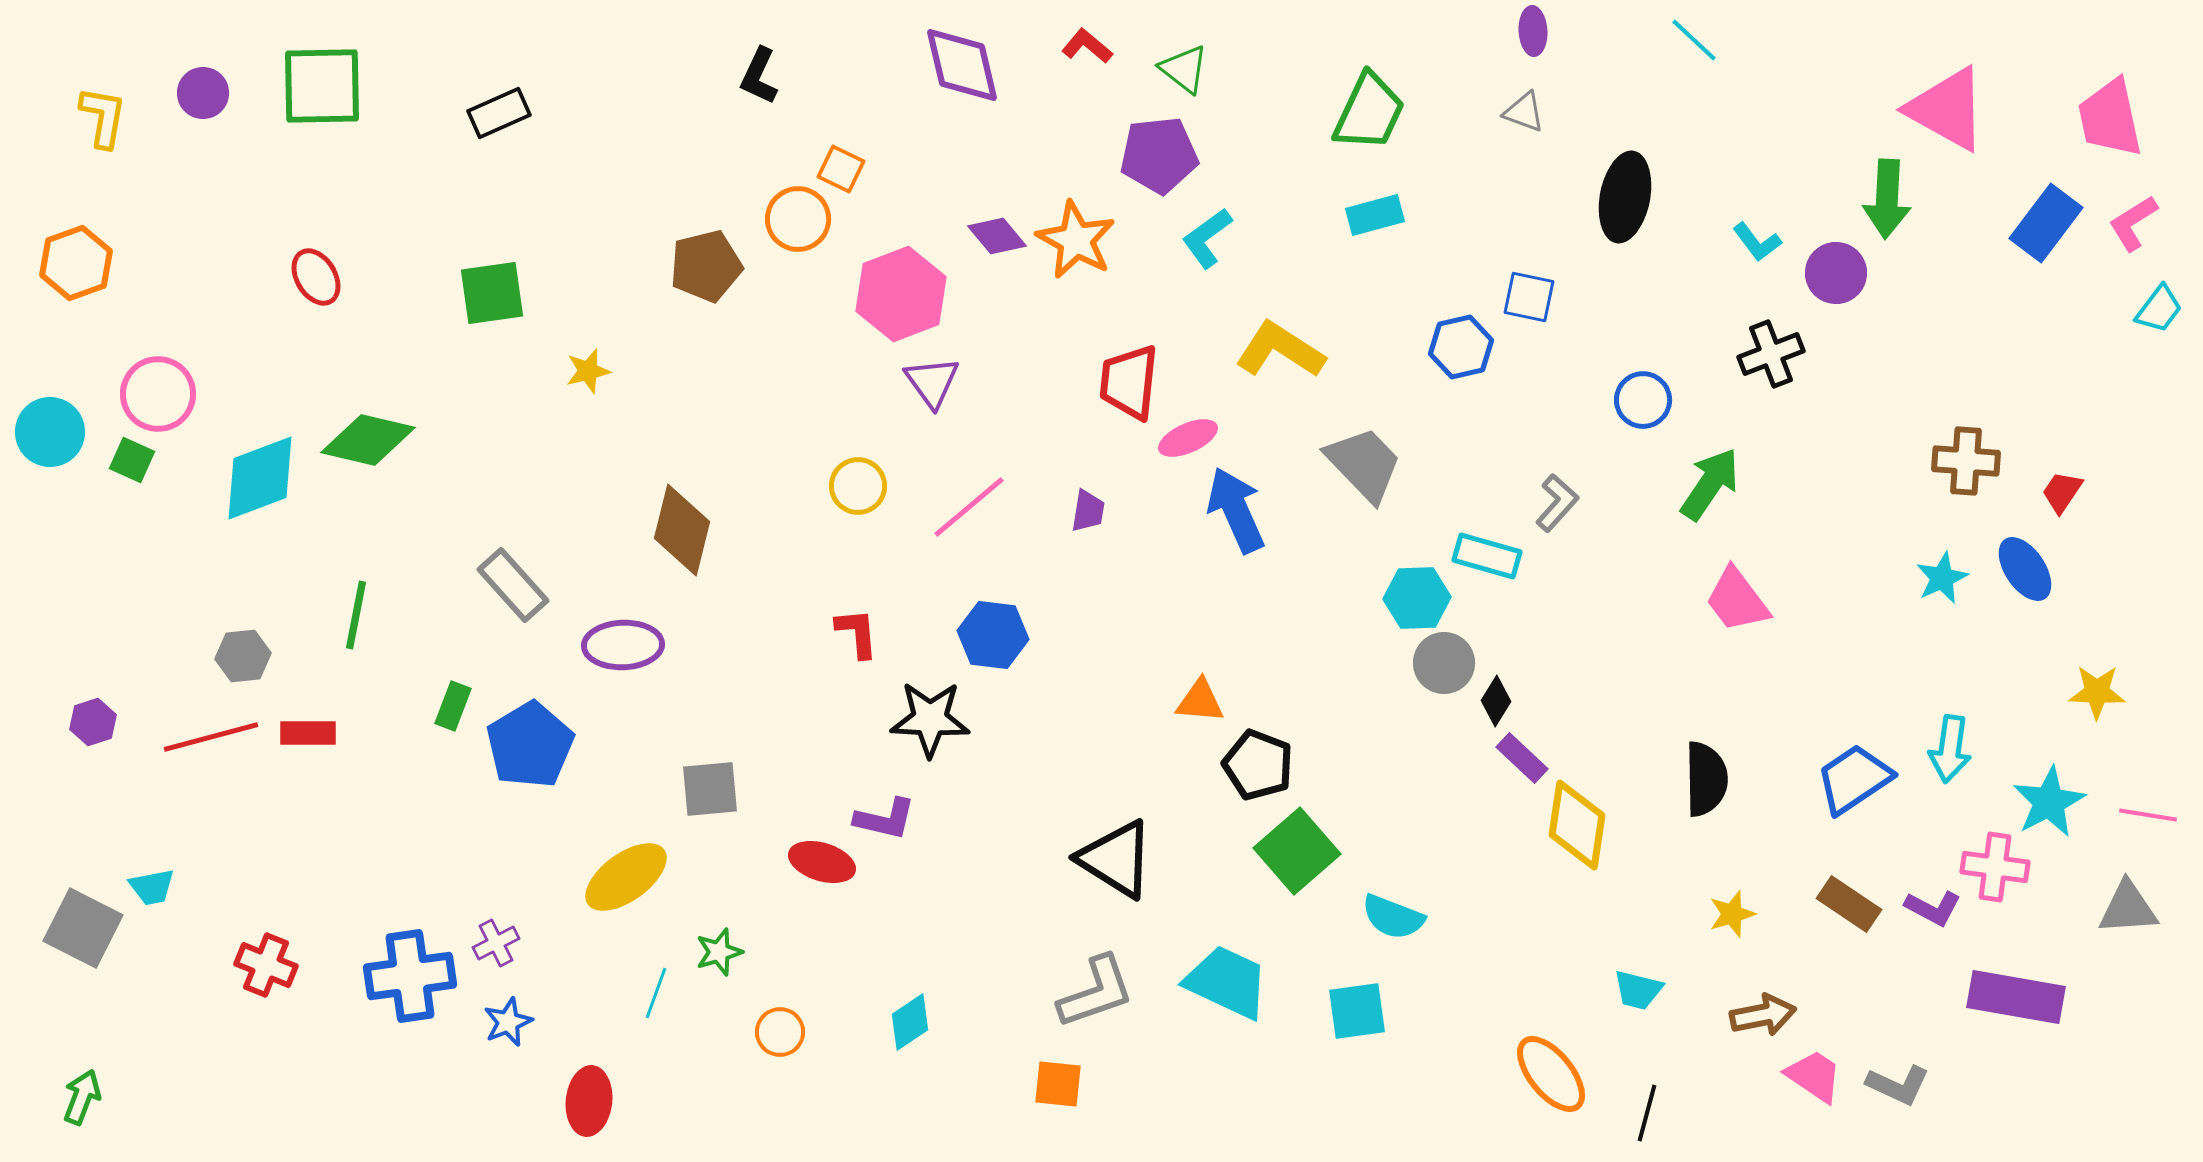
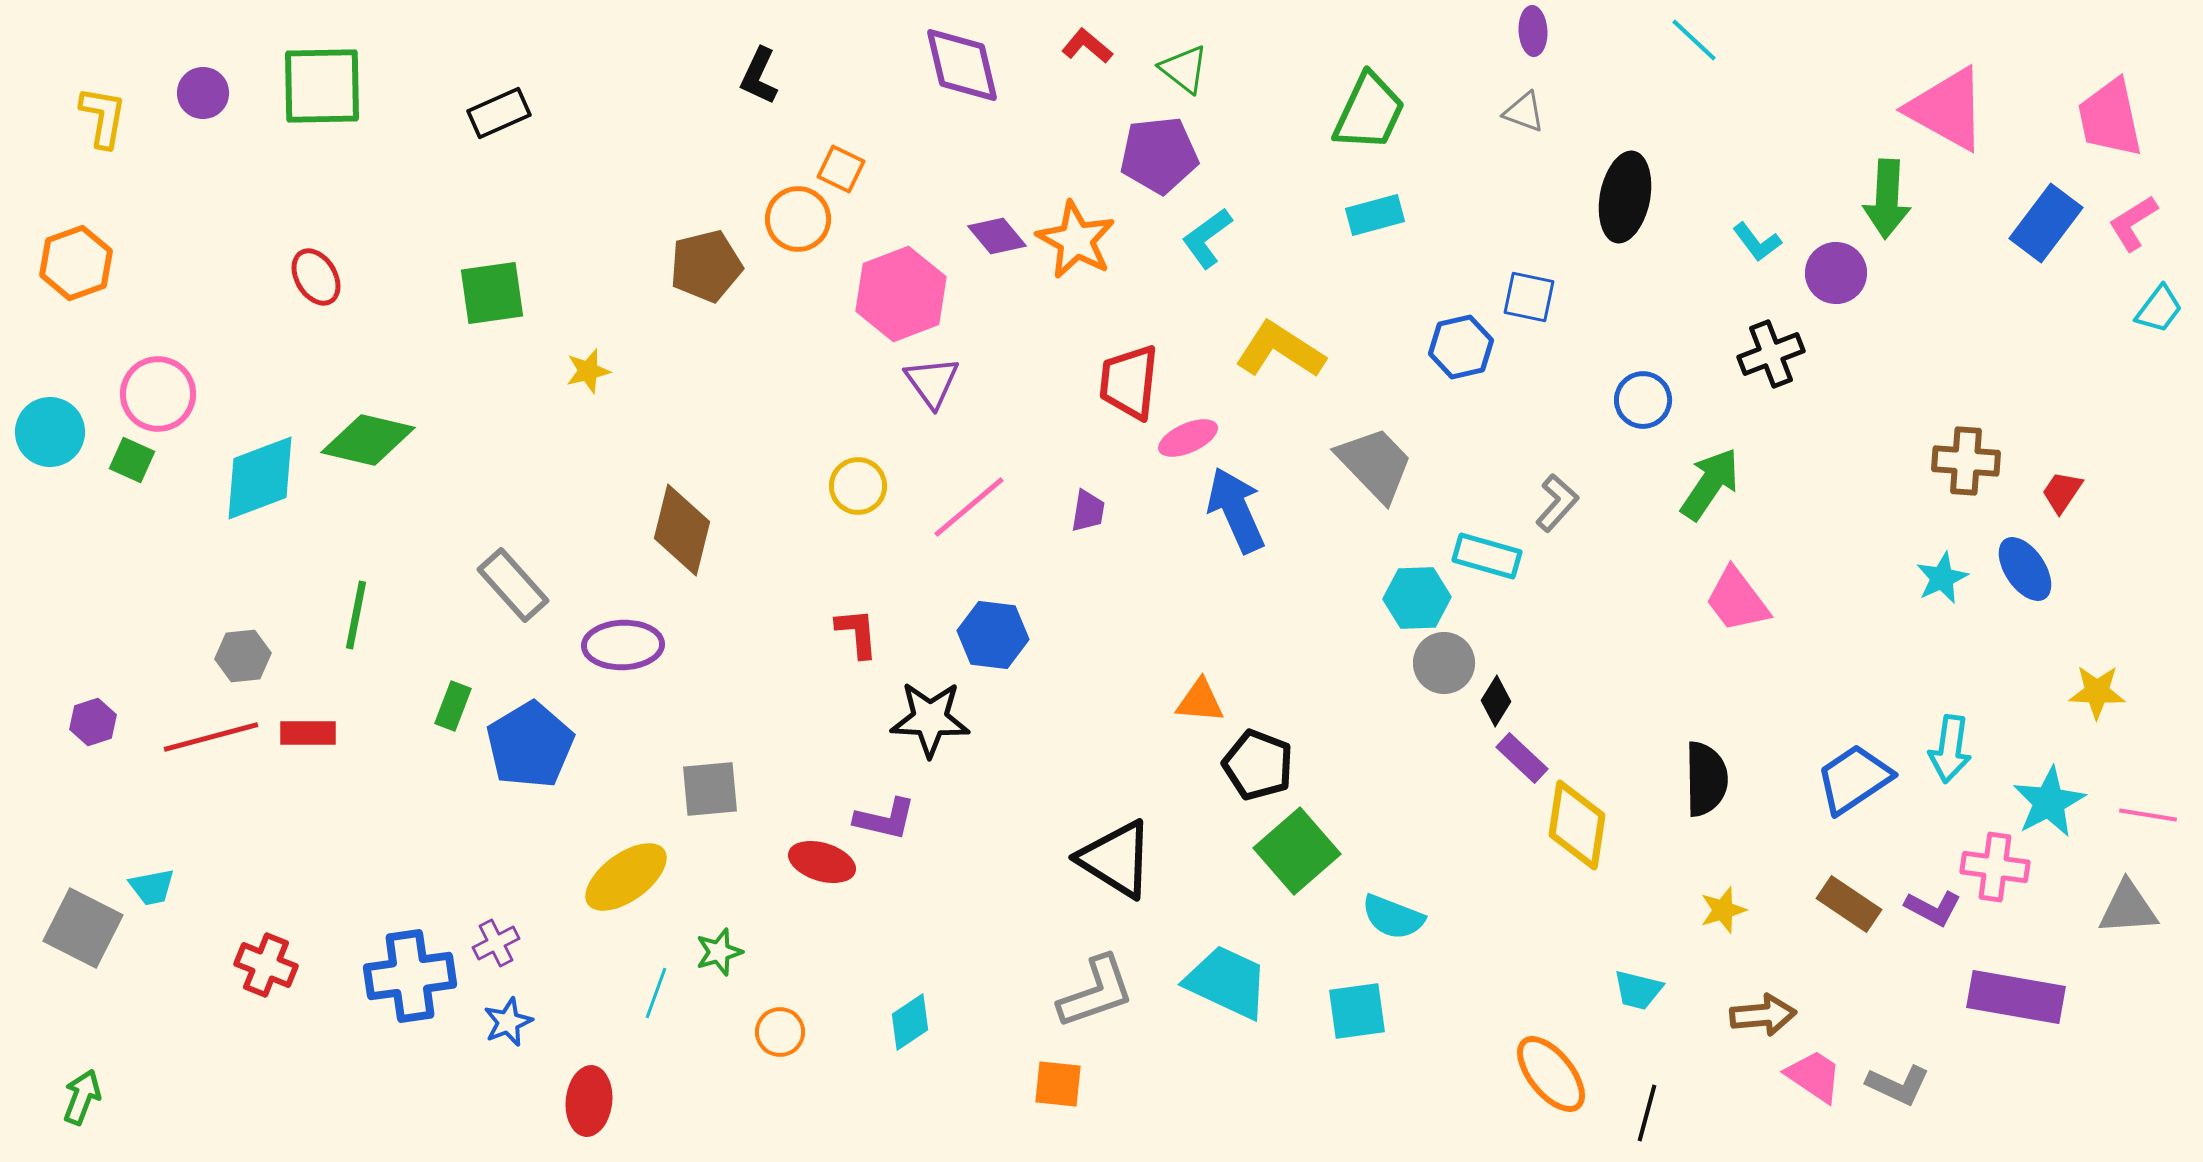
gray trapezoid at (1364, 464): moved 11 px right
yellow star at (1732, 914): moved 9 px left, 4 px up
brown arrow at (1763, 1015): rotated 6 degrees clockwise
